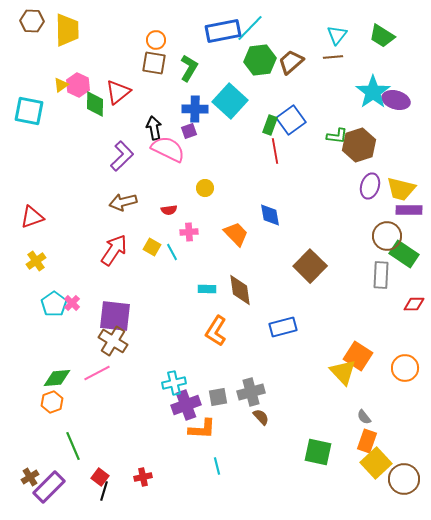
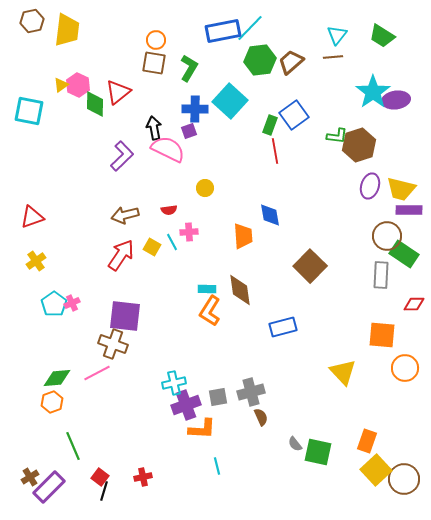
brown hexagon at (32, 21): rotated 15 degrees counterclockwise
yellow trapezoid at (67, 30): rotated 8 degrees clockwise
purple ellipse at (396, 100): rotated 24 degrees counterclockwise
blue square at (291, 120): moved 3 px right, 5 px up
brown arrow at (123, 202): moved 2 px right, 13 px down
orange trapezoid at (236, 234): moved 7 px right, 2 px down; rotated 40 degrees clockwise
red arrow at (114, 250): moved 7 px right, 5 px down
cyan line at (172, 252): moved 10 px up
pink cross at (72, 303): rotated 21 degrees clockwise
purple square at (115, 316): moved 10 px right
orange L-shape at (216, 331): moved 6 px left, 20 px up
brown cross at (113, 341): moved 3 px down; rotated 12 degrees counterclockwise
orange square at (358, 356): moved 24 px right, 21 px up; rotated 28 degrees counterclockwise
brown semicircle at (261, 417): rotated 18 degrees clockwise
gray semicircle at (364, 417): moved 69 px left, 27 px down
yellow square at (376, 463): moved 7 px down
